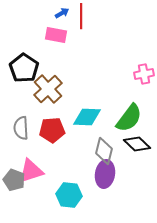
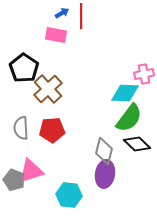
cyan diamond: moved 38 px right, 24 px up
